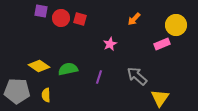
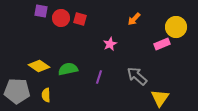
yellow circle: moved 2 px down
